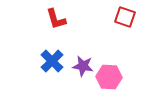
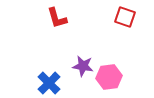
red L-shape: moved 1 px right, 1 px up
blue cross: moved 3 px left, 22 px down
pink hexagon: rotated 10 degrees counterclockwise
